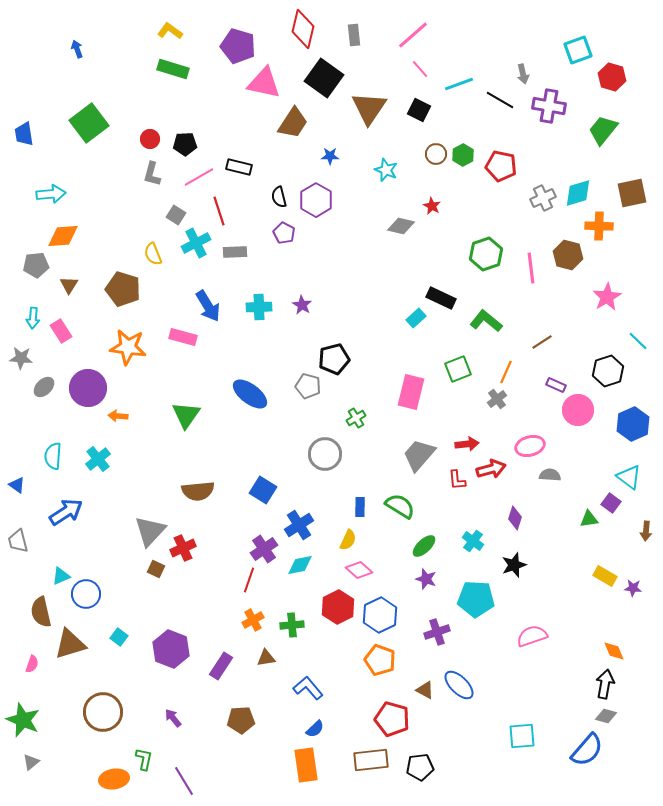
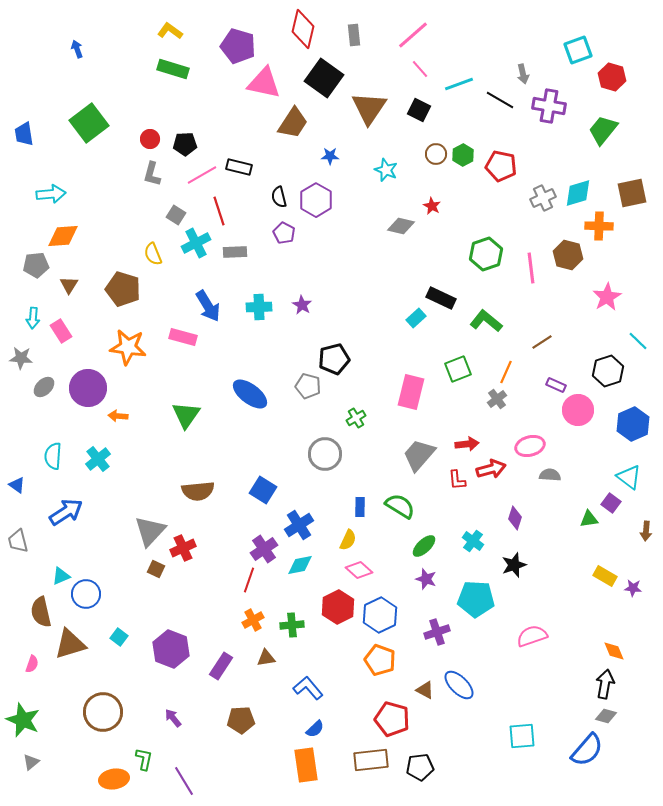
pink line at (199, 177): moved 3 px right, 2 px up
